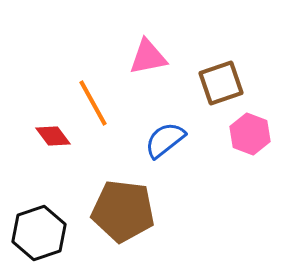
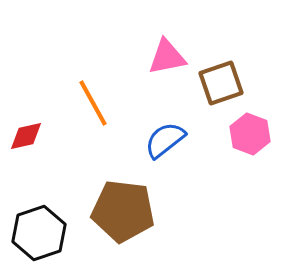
pink triangle: moved 19 px right
red diamond: moved 27 px left; rotated 66 degrees counterclockwise
